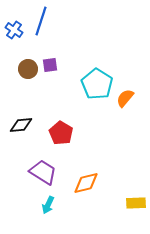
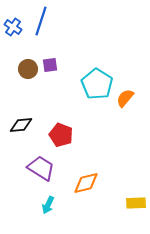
blue cross: moved 1 px left, 3 px up
red pentagon: moved 2 px down; rotated 10 degrees counterclockwise
purple trapezoid: moved 2 px left, 4 px up
